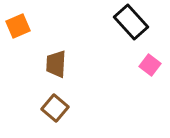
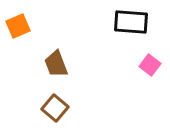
black rectangle: rotated 44 degrees counterclockwise
brown trapezoid: rotated 24 degrees counterclockwise
